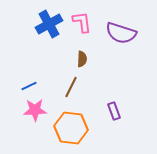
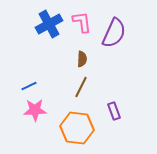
purple semicircle: moved 7 px left; rotated 84 degrees counterclockwise
brown line: moved 10 px right
orange hexagon: moved 6 px right
